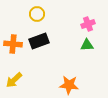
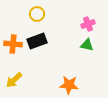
black rectangle: moved 2 px left
green triangle: rotated 16 degrees clockwise
